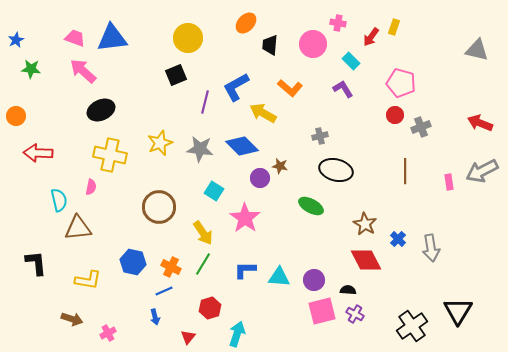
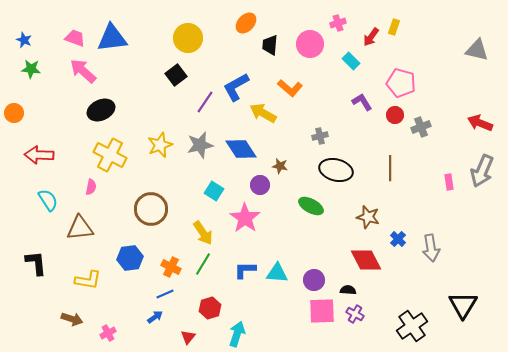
pink cross at (338, 23): rotated 28 degrees counterclockwise
blue star at (16, 40): moved 8 px right; rotated 21 degrees counterclockwise
pink circle at (313, 44): moved 3 px left
black square at (176, 75): rotated 15 degrees counterclockwise
purple L-shape at (343, 89): moved 19 px right, 13 px down
purple line at (205, 102): rotated 20 degrees clockwise
orange circle at (16, 116): moved 2 px left, 3 px up
yellow star at (160, 143): moved 2 px down
blue diamond at (242, 146): moved 1 px left, 3 px down; rotated 12 degrees clockwise
gray star at (200, 149): moved 4 px up; rotated 20 degrees counterclockwise
red arrow at (38, 153): moved 1 px right, 2 px down
yellow cross at (110, 155): rotated 16 degrees clockwise
brown line at (405, 171): moved 15 px left, 3 px up
gray arrow at (482, 171): rotated 40 degrees counterclockwise
purple circle at (260, 178): moved 7 px down
cyan semicircle at (59, 200): moved 11 px left; rotated 20 degrees counterclockwise
brown circle at (159, 207): moved 8 px left, 2 px down
brown star at (365, 224): moved 3 px right, 7 px up; rotated 15 degrees counterclockwise
brown triangle at (78, 228): moved 2 px right
blue hexagon at (133, 262): moved 3 px left, 4 px up; rotated 20 degrees counterclockwise
cyan triangle at (279, 277): moved 2 px left, 4 px up
blue line at (164, 291): moved 1 px right, 3 px down
pink square at (322, 311): rotated 12 degrees clockwise
black triangle at (458, 311): moved 5 px right, 6 px up
blue arrow at (155, 317): rotated 112 degrees counterclockwise
